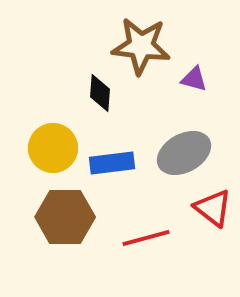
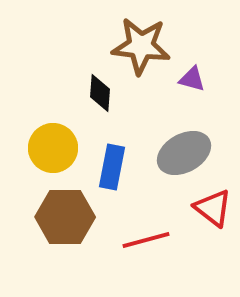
purple triangle: moved 2 px left
blue rectangle: moved 4 px down; rotated 72 degrees counterclockwise
red line: moved 2 px down
